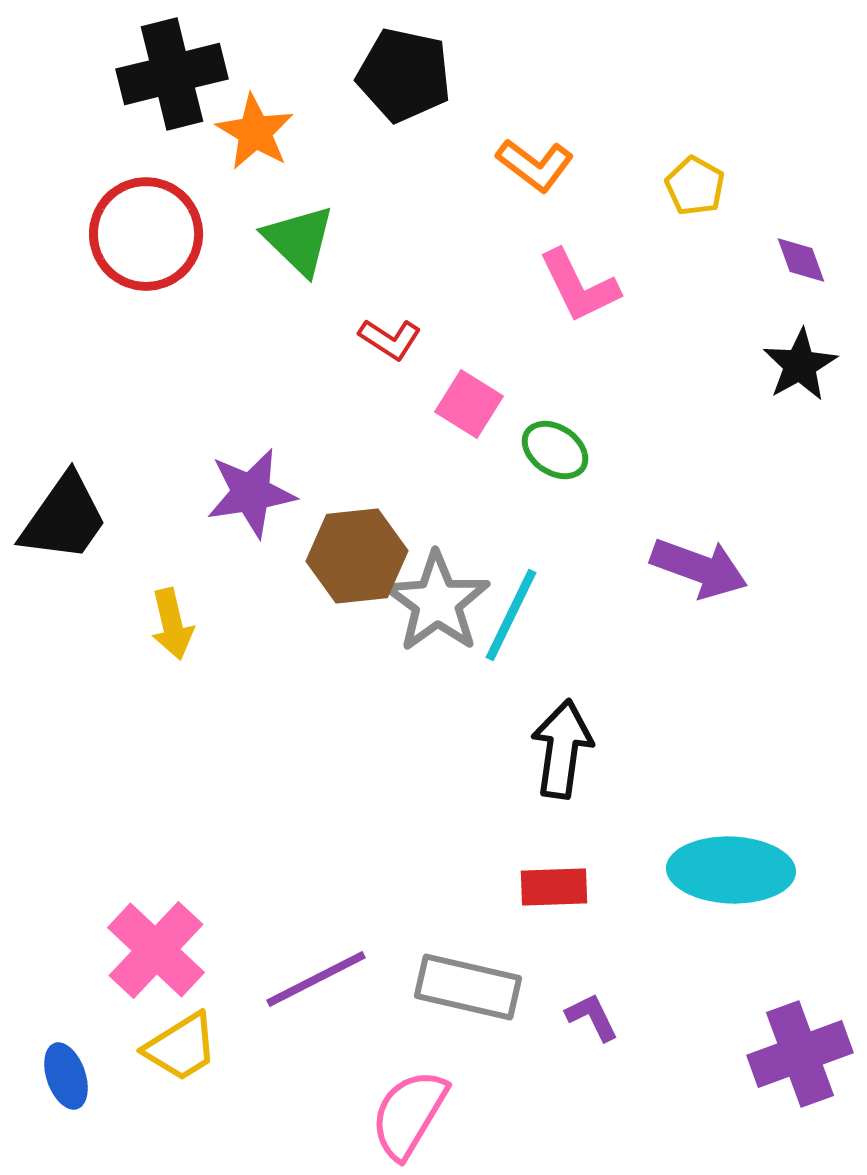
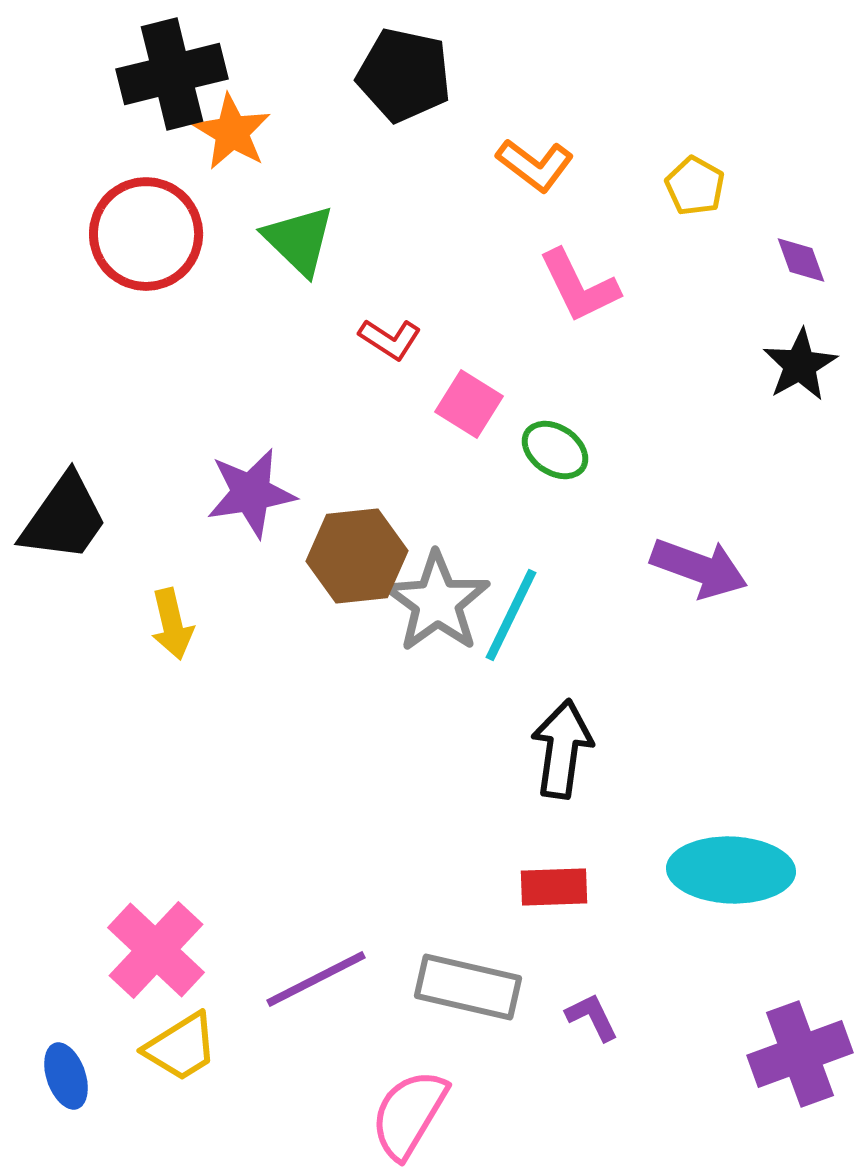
orange star: moved 23 px left
